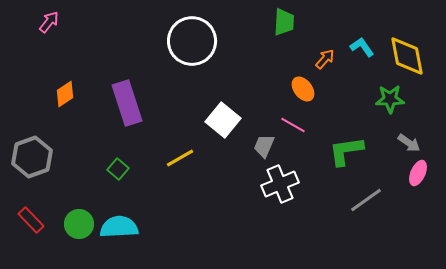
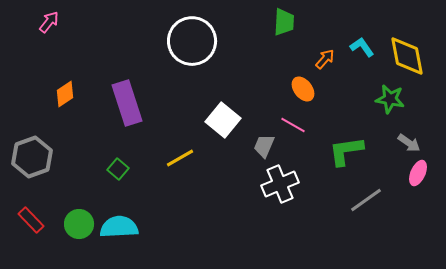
green star: rotated 12 degrees clockwise
